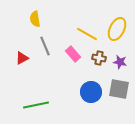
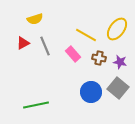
yellow semicircle: rotated 98 degrees counterclockwise
yellow ellipse: rotated 10 degrees clockwise
yellow line: moved 1 px left, 1 px down
red triangle: moved 1 px right, 15 px up
gray square: moved 1 px left, 1 px up; rotated 30 degrees clockwise
